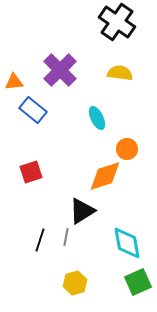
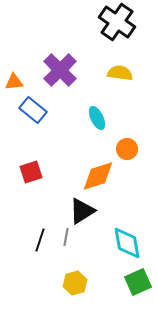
orange diamond: moved 7 px left
